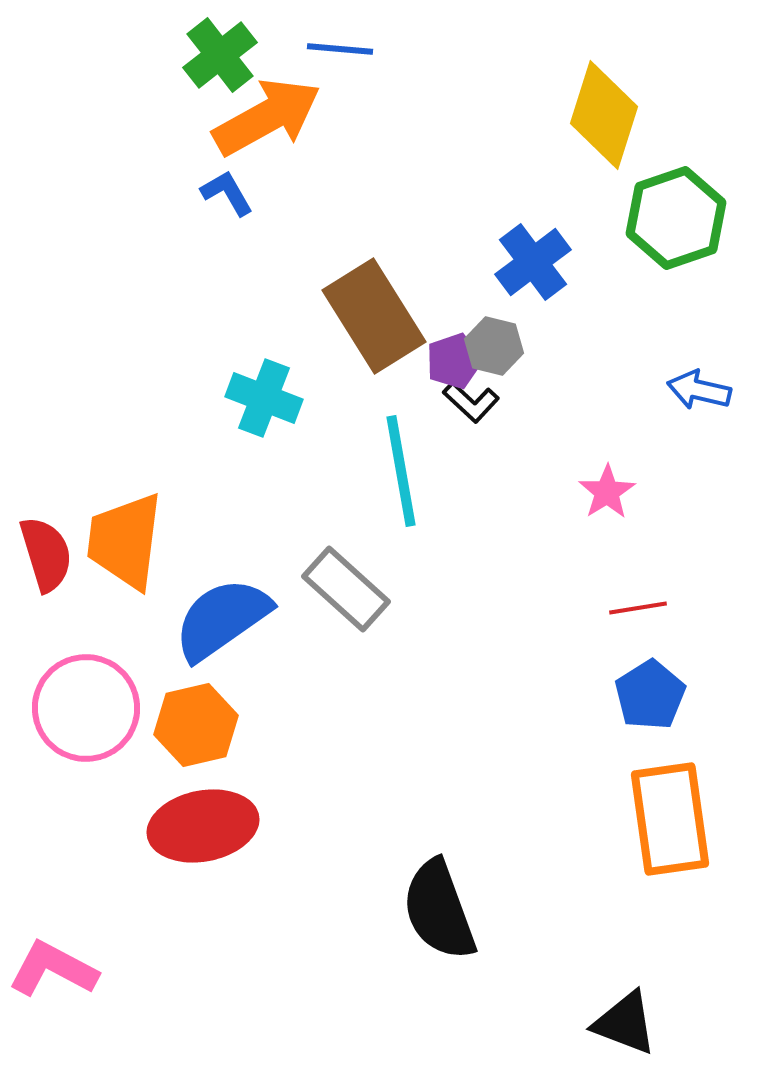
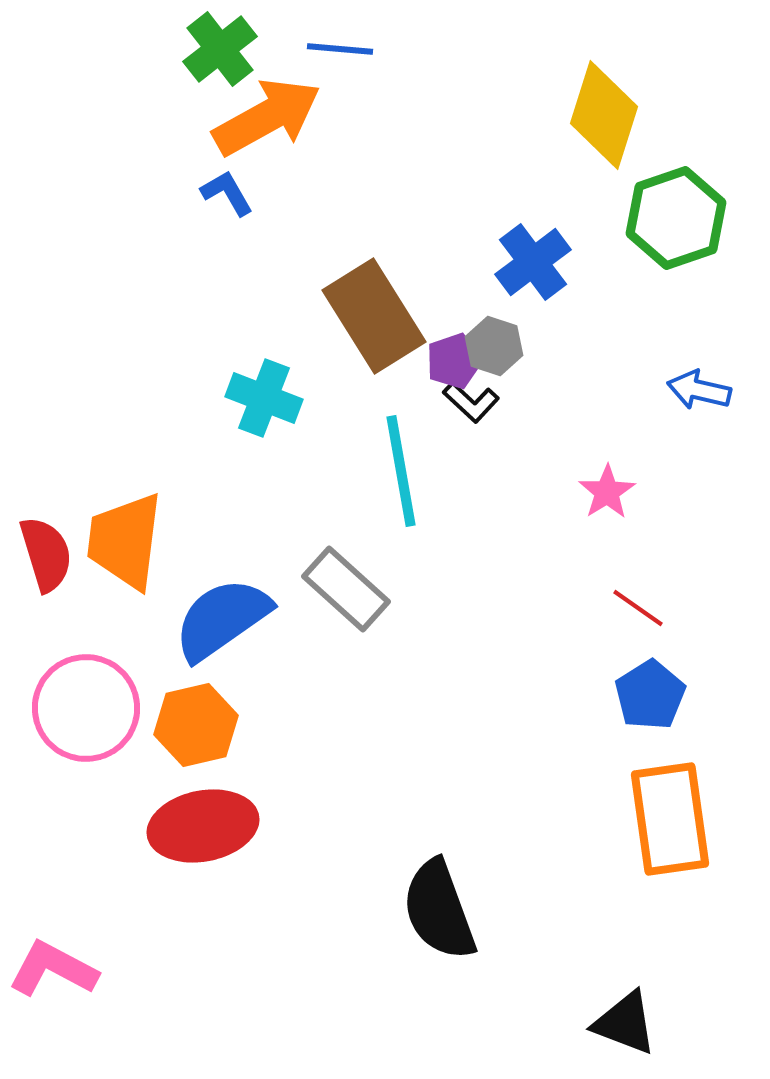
green cross: moved 6 px up
gray hexagon: rotated 4 degrees clockwise
red line: rotated 44 degrees clockwise
